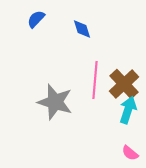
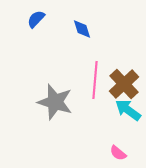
cyan arrow: rotated 72 degrees counterclockwise
pink semicircle: moved 12 px left
